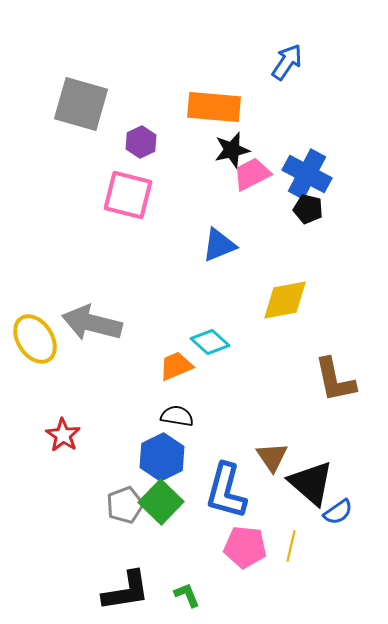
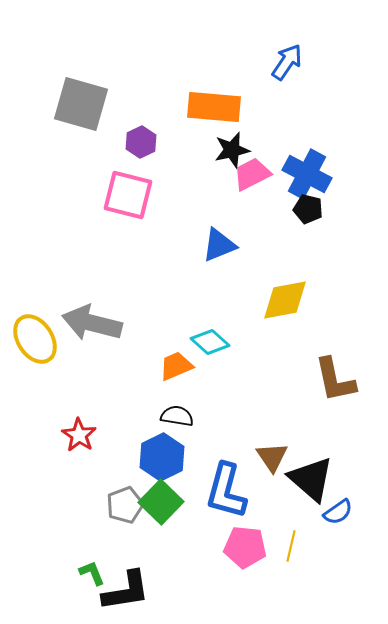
red star: moved 16 px right
black triangle: moved 4 px up
green L-shape: moved 95 px left, 22 px up
